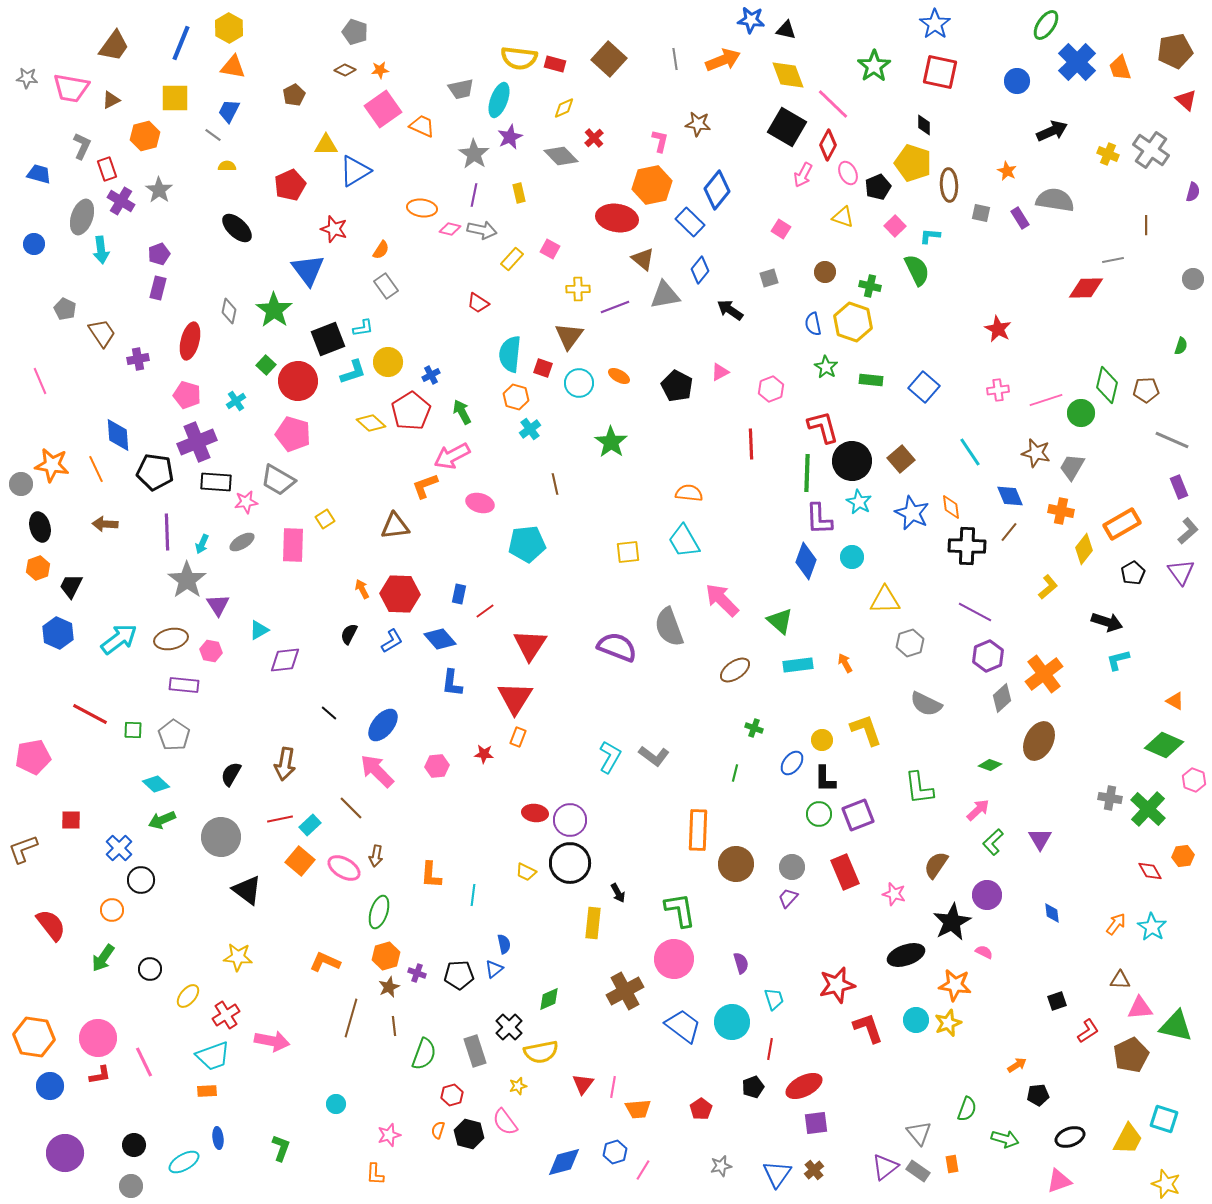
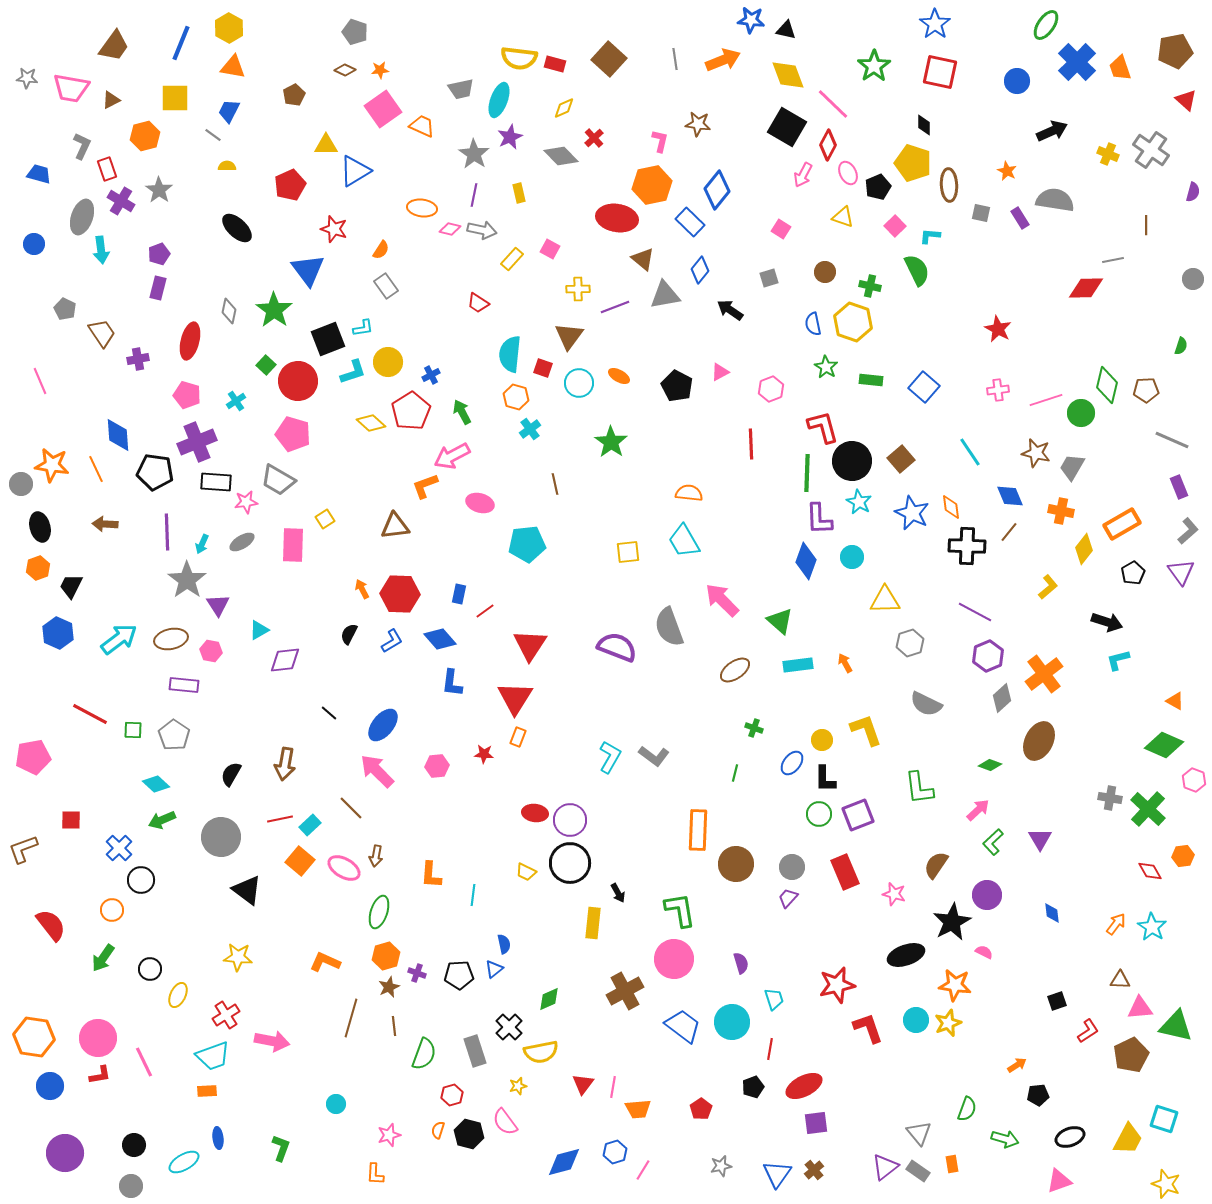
yellow ellipse at (188, 996): moved 10 px left, 1 px up; rotated 15 degrees counterclockwise
